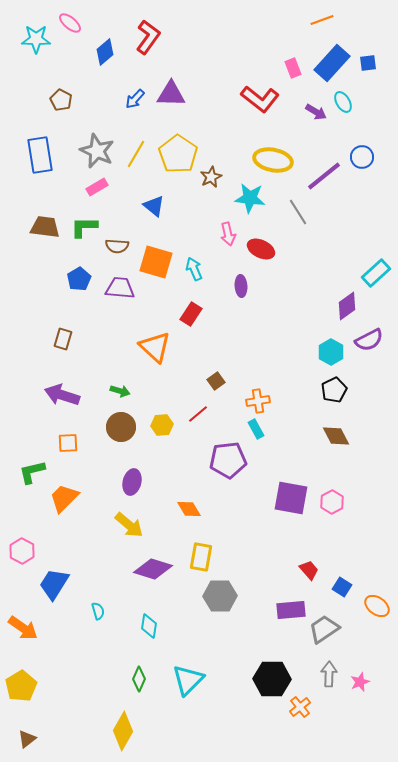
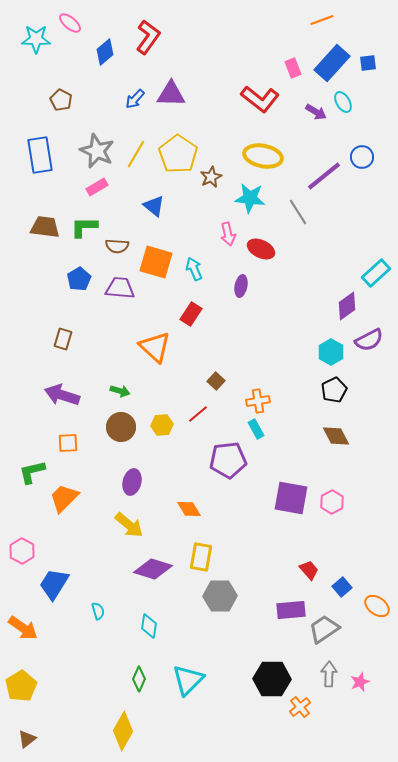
yellow ellipse at (273, 160): moved 10 px left, 4 px up
purple ellipse at (241, 286): rotated 15 degrees clockwise
brown square at (216, 381): rotated 12 degrees counterclockwise
blue square at (342, 587): rotated 18 degrees clockwise
